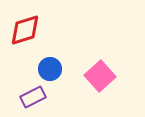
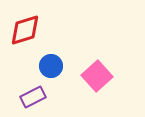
blue circle: moved 1 px right, 3 px up
pink square: moved 3 px left
